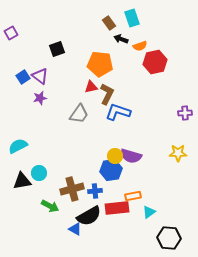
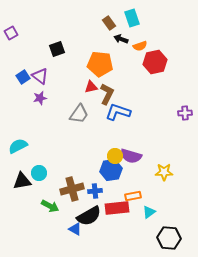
yellow star: moved 14 px left, 19 px down
